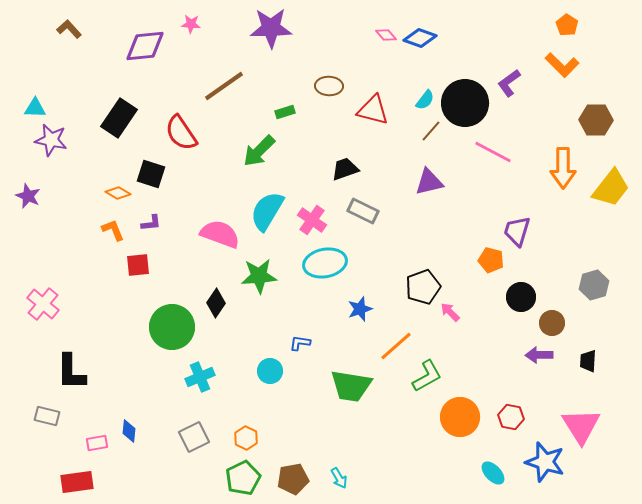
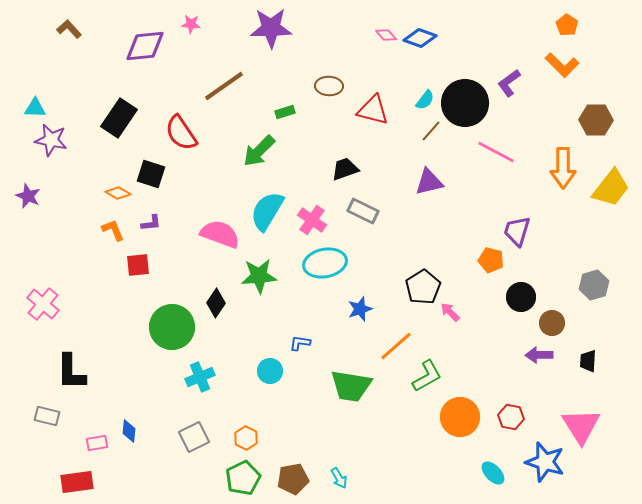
pink line at (493, 152): moved 3 px right
black pentagon at (423, 287): rotated 12 degrees counterclockwise
